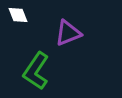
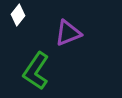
white diamond: rotated 60 degrees clockwise
